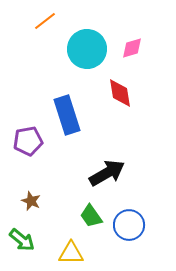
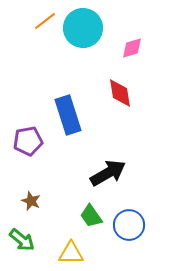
cyan circle: moved 4 px left, 21 px up
blue rectangle: moved 1 px right
black arrow: moved 1 px right
